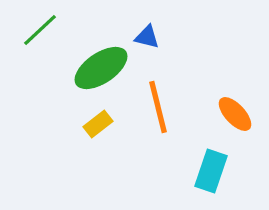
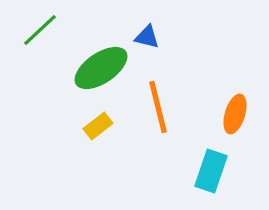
orange ellipse: rotated 60 degrees clockwise
yellow rectangle: moved 2 px down
